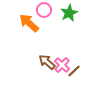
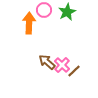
green star: moved 2 px left, 1 px up
orange arrow: rotated 50 degrees clockwise
